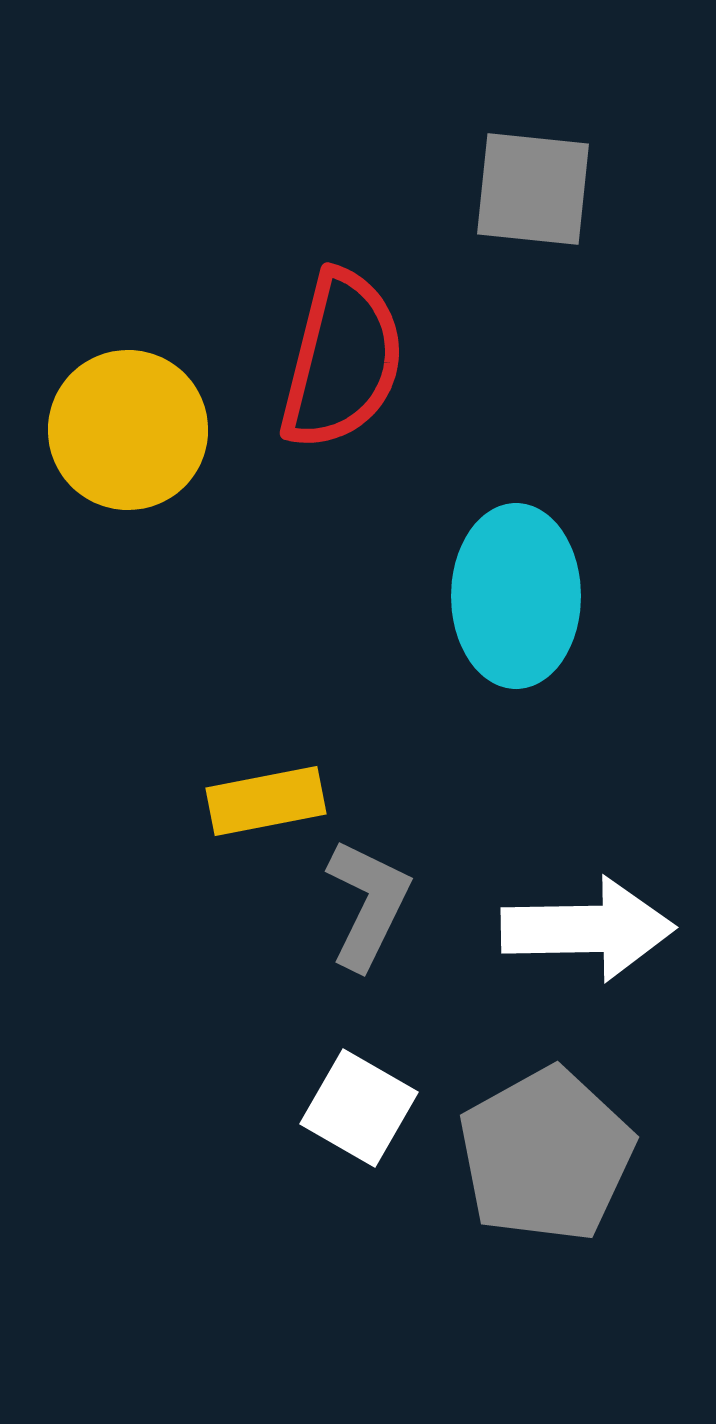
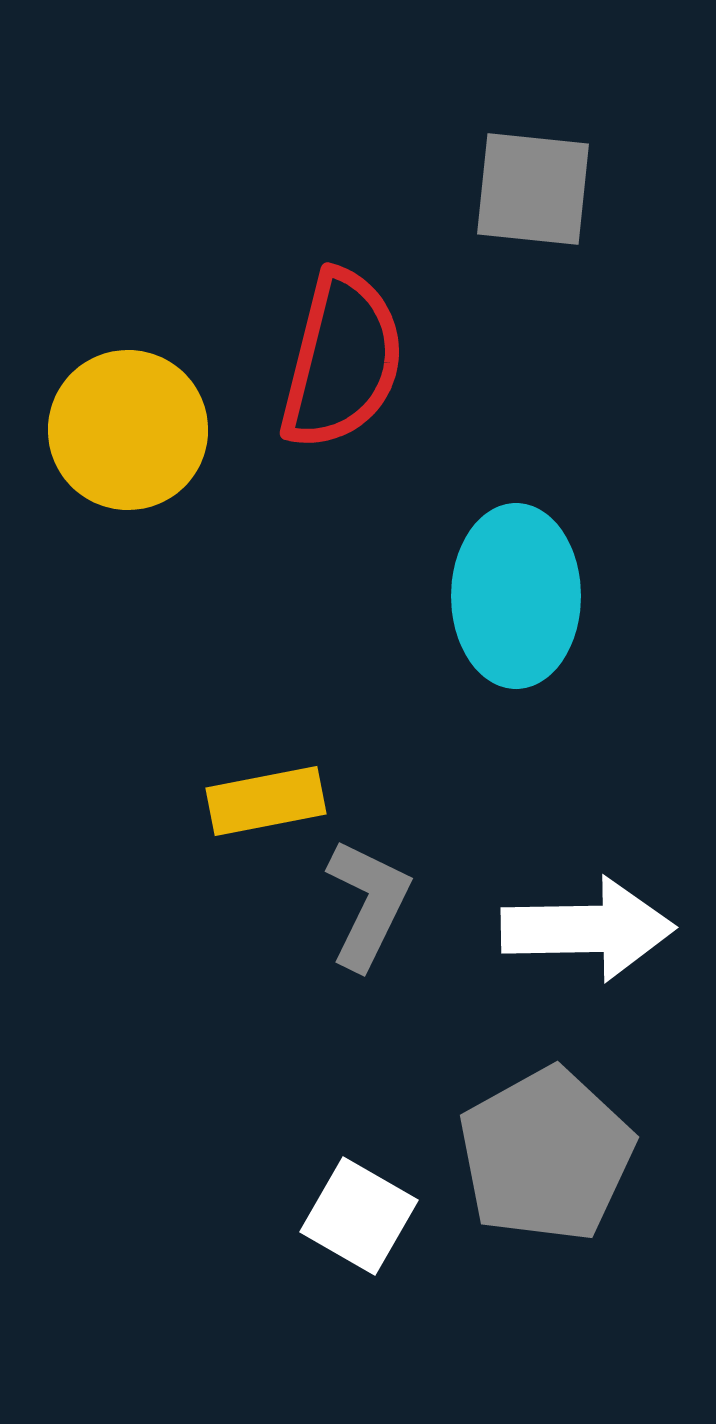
white square: moved 108 px down
